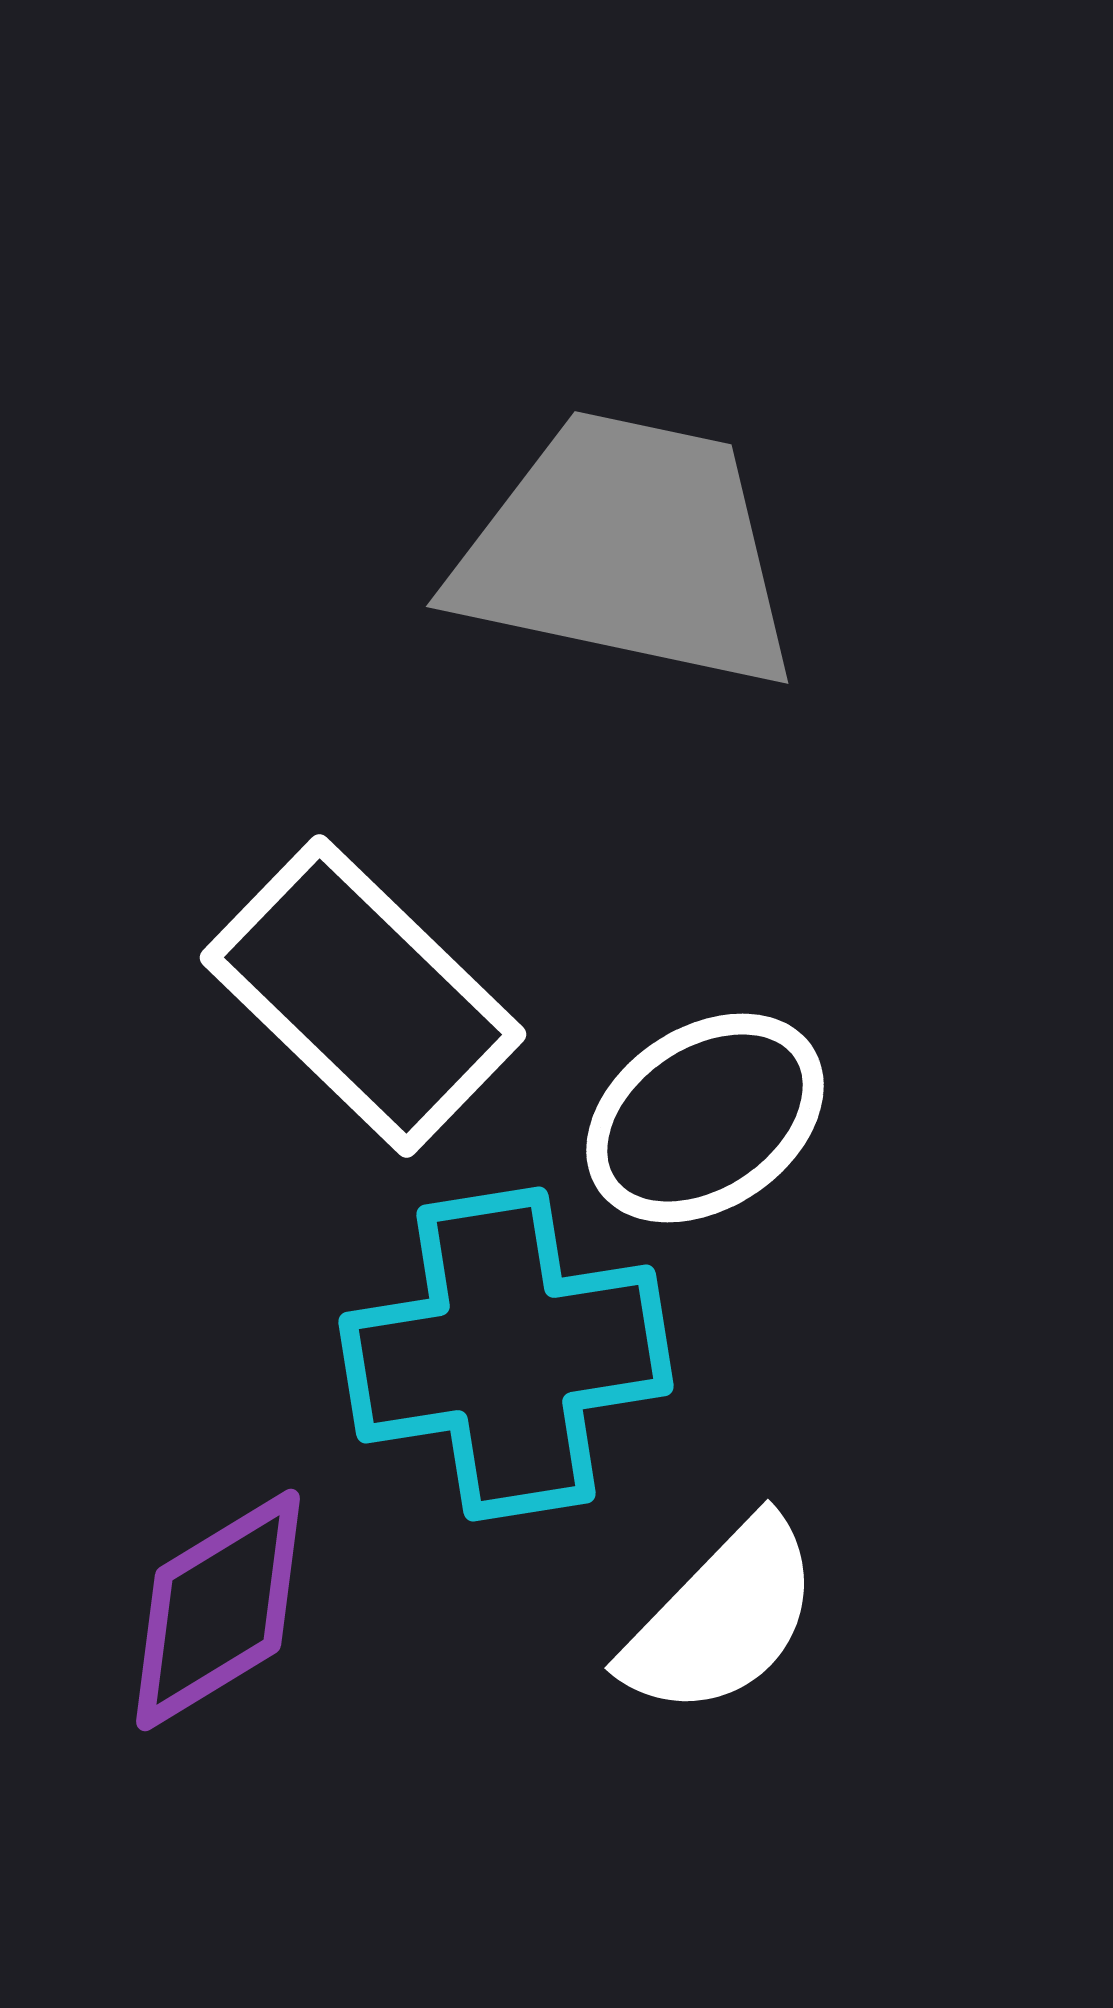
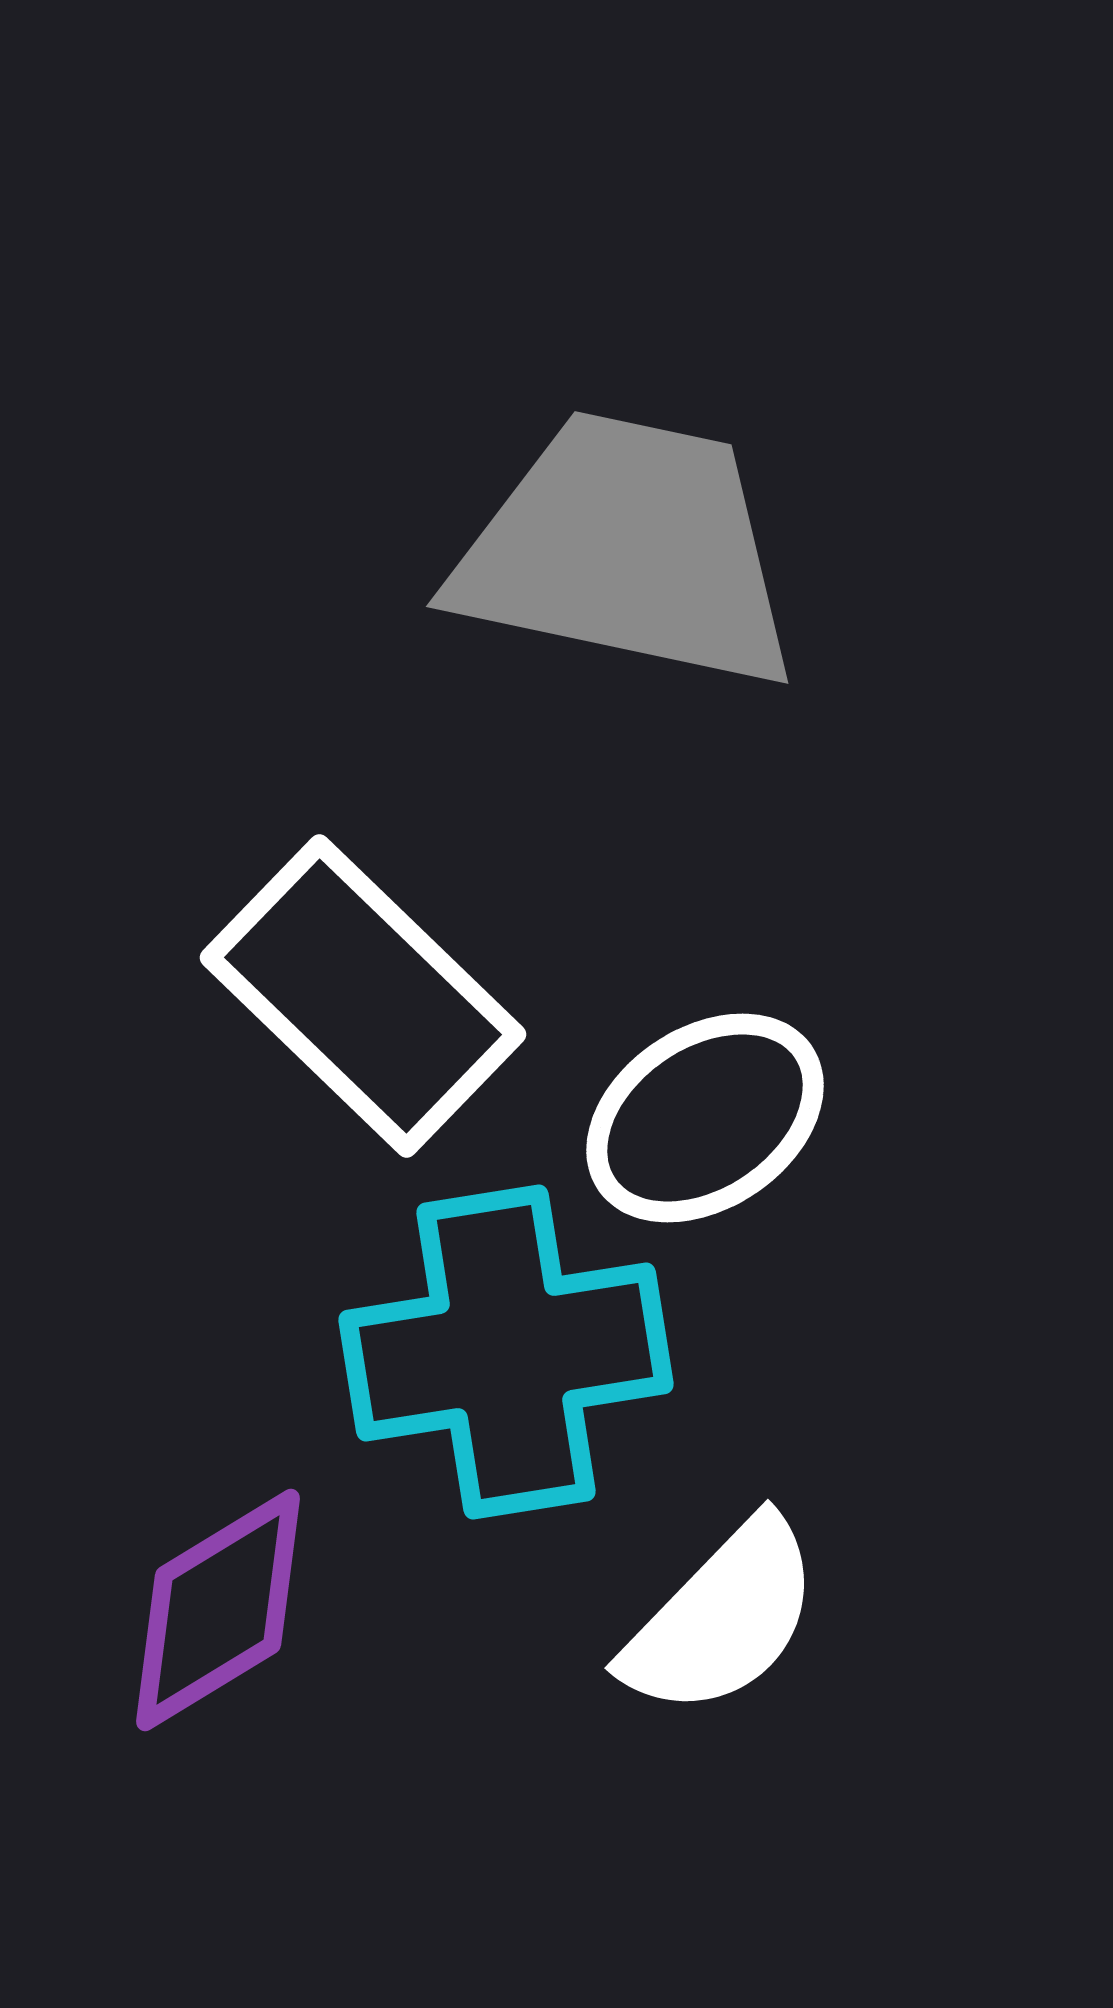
cyan cross: moved 2 px up
